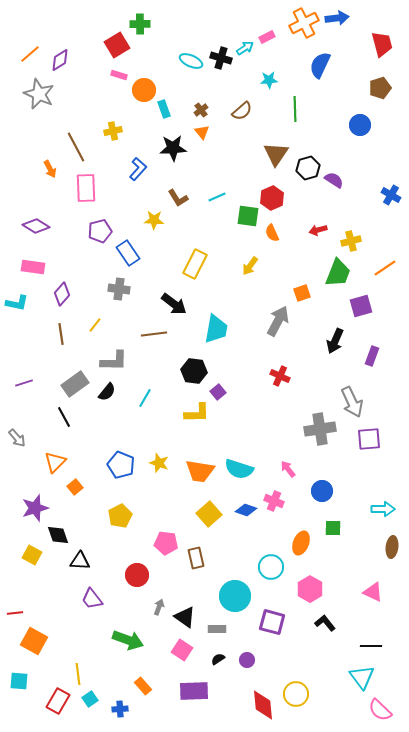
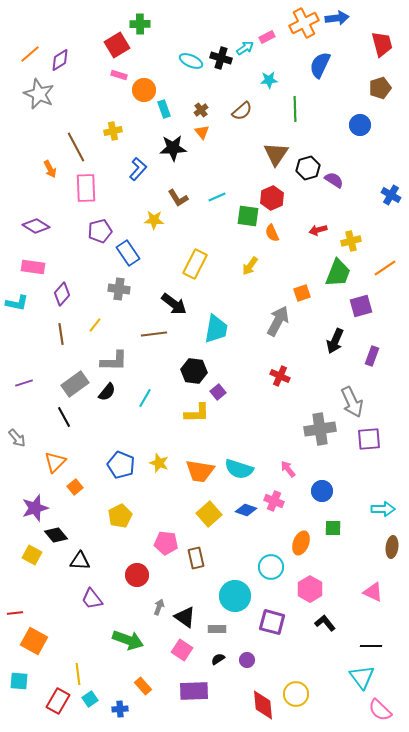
black diamond at (58, 535): moved 2 px left; rotated 20 degrees counterclockwise
